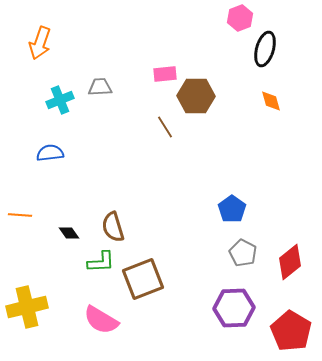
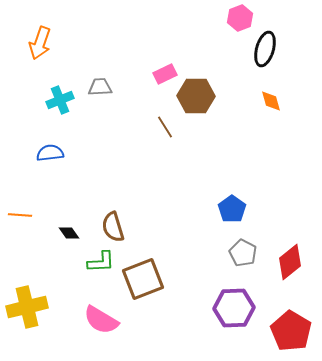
pink rectangle: rotated 20 degrees counterclockwise
